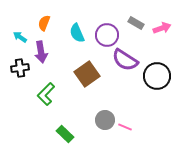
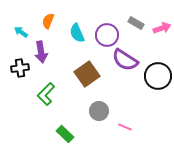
orange semicircle: moved 4 px right, 2 px up
cyan arrow: moved 1 px right, 5 px up
black circle: moved 1 px right
gray circle: moved 6 px left, 9 px up
